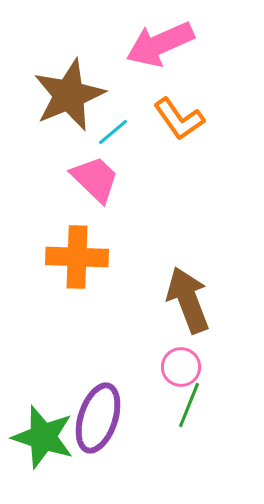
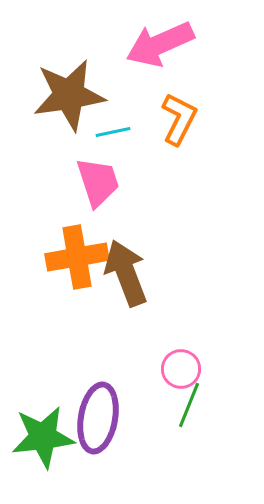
brown star: rotated 14 degrees clockwise
orange L-shape: rotated 118 degrees counterclockwise
cyan line: rotated 28 degrees clockwise
pink trapezoid: moved 3 px right, 3 px down; rotated 28 degrees clockwise
orange cross: rotated 12 degrees counterclockwise
brown arrow: moved 62 px left, 27 px up
pink circle: moved 2 px down
purple ellipse: rotated 8 degrees counterclockwise
green star: rotated 24 degrees counterclockwise
